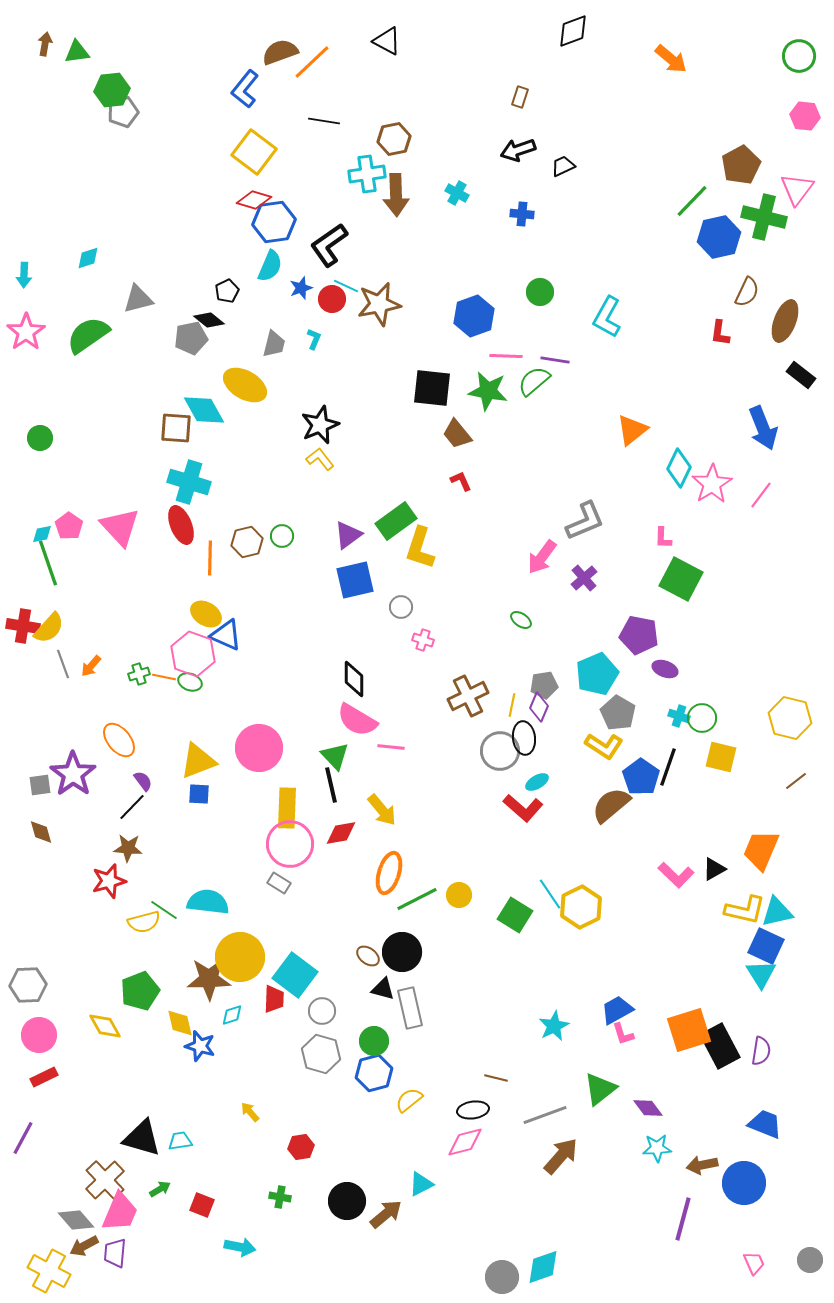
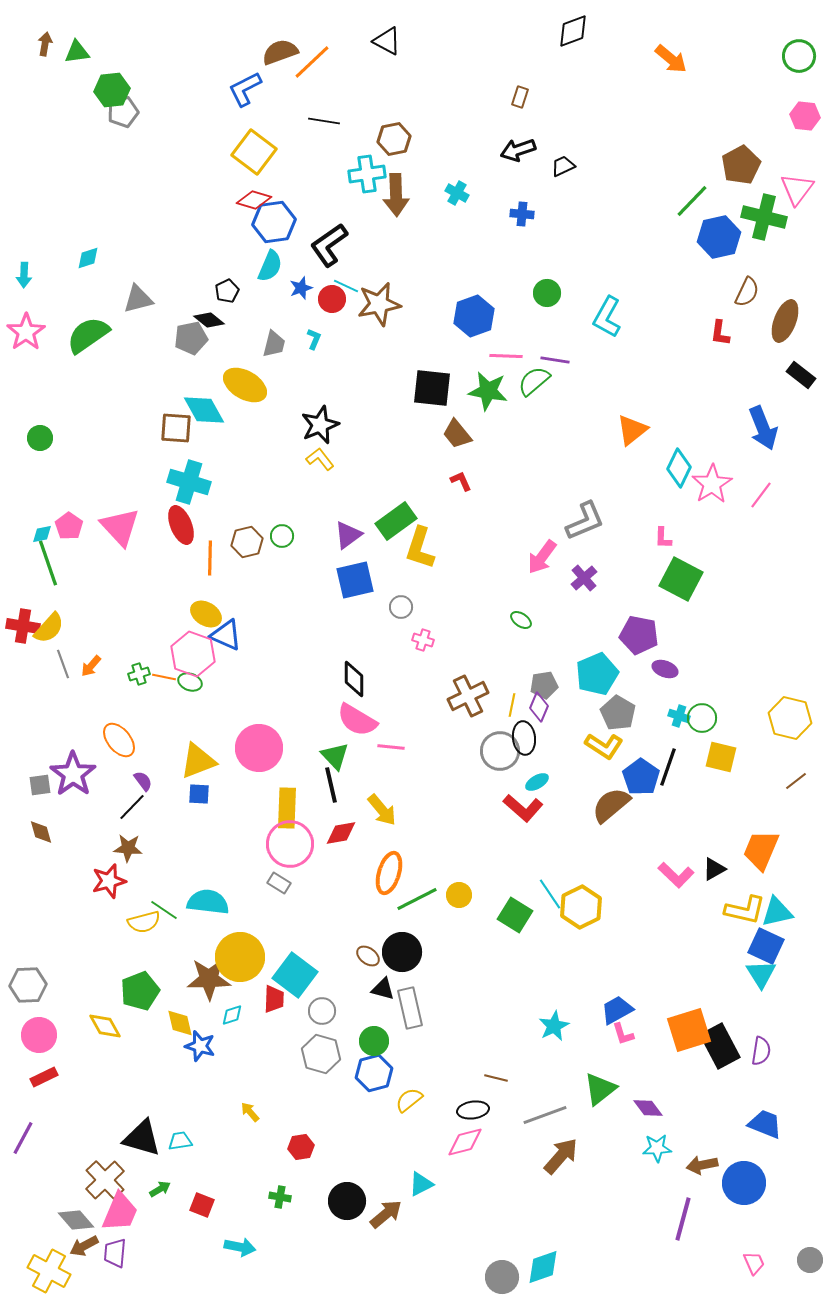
blue L-shape at (245, 89): rotated 24 degrees clockwise
green circle at (540, 292): moved 7 px right, 1 px down
